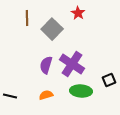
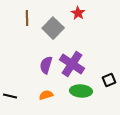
gray square: moved 1 px right, 1 px up
